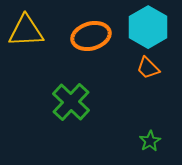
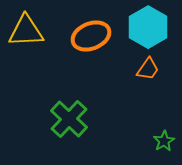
orange ellipse: rotated 6 degrees counterclockwise
orange trapezoid: moved 1 px down; rotated 100 degrees counterclockwise
green cross: moved 2 px left, 17 px down
green star: moved 14 px right
